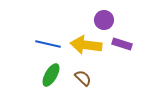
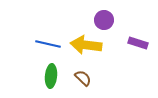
purple rectangle: moved 16 px right, 1 px up
green ellipse: moved 1 px down; rotated 25 degrees counterclockwise
